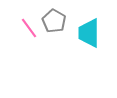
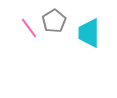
gray pentagon: rotated 10 degrees clockwise
